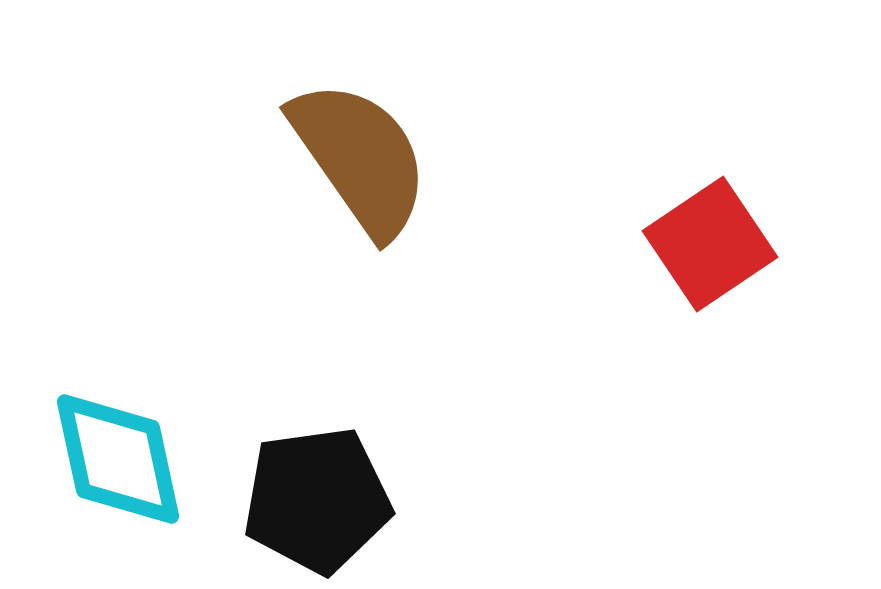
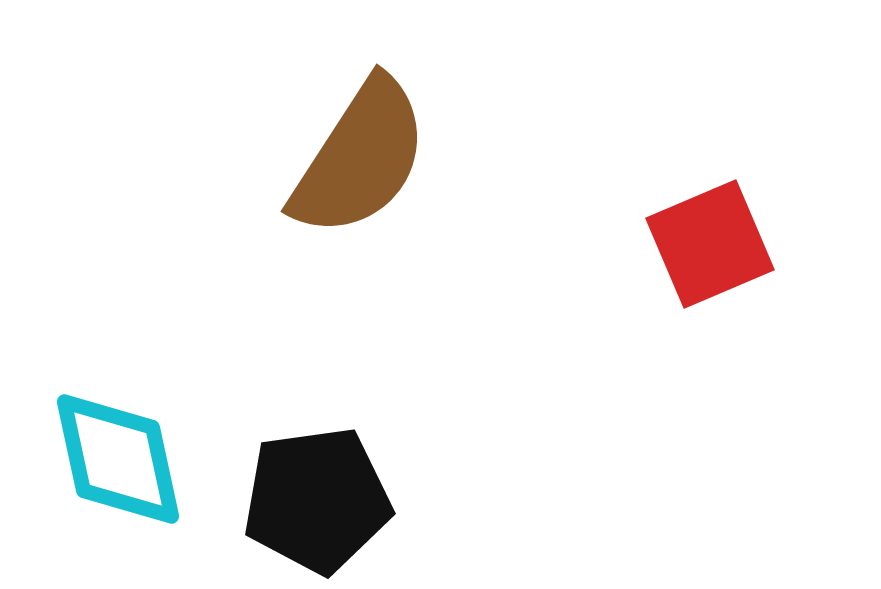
brown semicircle: rotated 68 degrees clockwise
red square: rotated 11 degrees clockwise
